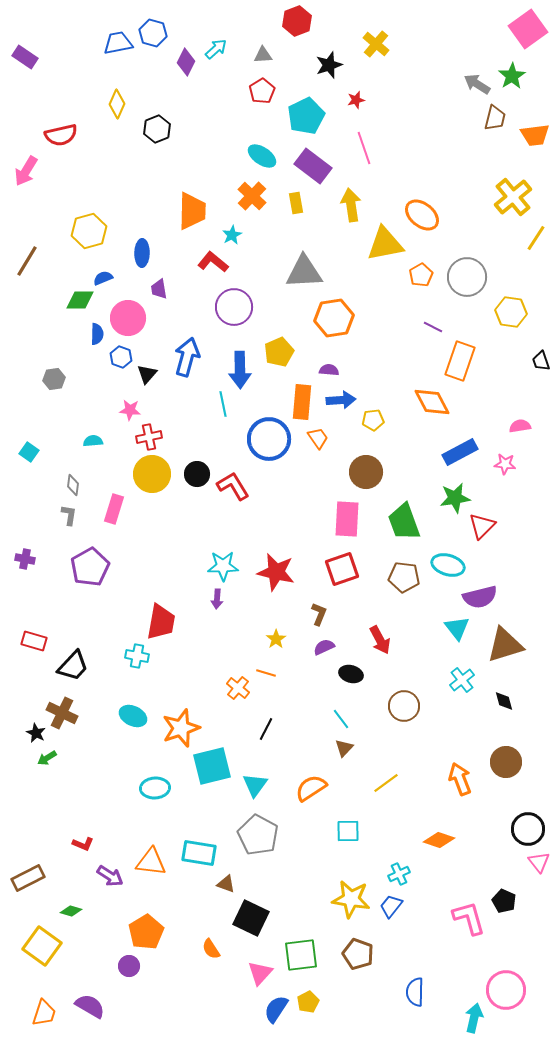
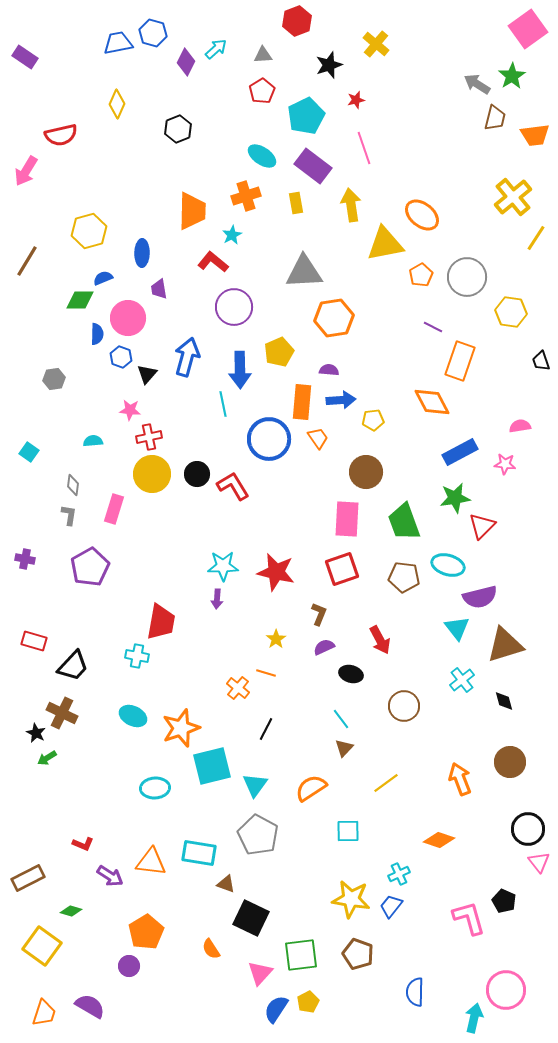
black hexagon at (157, 129): moved 21 px right
orange cross at (252, 196): moved 6 px left; rotated 28 degrees clockwise
brown circle at (506, 762): moved 4 px right
